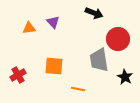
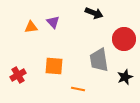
orange triangle: moved 2 px right, 1 px up
red circle: moved 6 px right
black star: rotated 21 degrees clockwise
